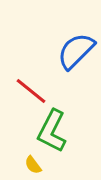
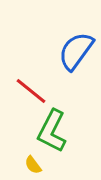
blue semicircle: rotated 9 degrees counterclockwise
